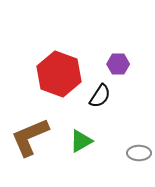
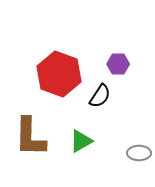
brown L-shape: rotated 66 degrees counterclockwise
